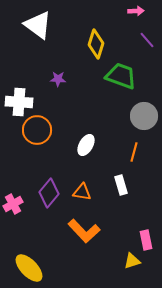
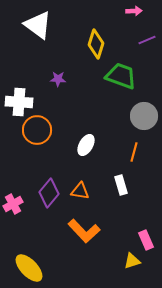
pink arrow: moved 2 px left
purple line: rotated 72 degrees counterclockwise
orange triangle: moved 2 px left, 1 px up
pink rectangle: rotated 12 degrees counterclockwise
